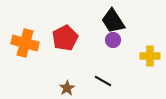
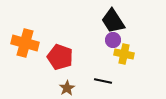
red pentagon: moved 5 px left, 19 px down; rotated 25 degrees counterclockwise
yellow cross: moved 26 px left, 2 px up; rotated 12 degrees clockwise
black line: rotated 18 degrees counterclockwise
